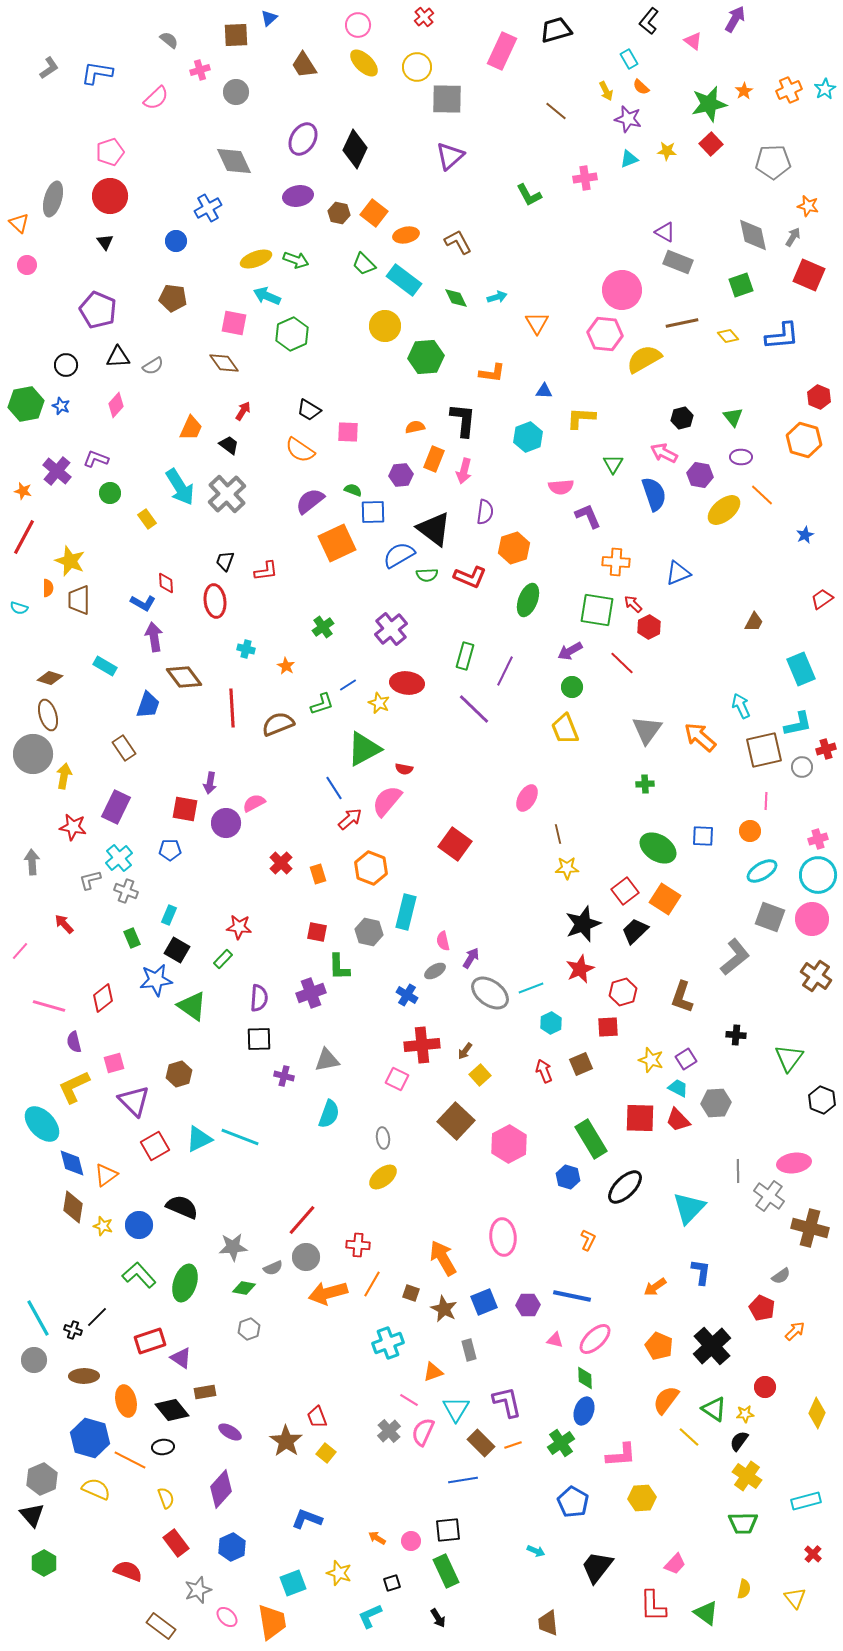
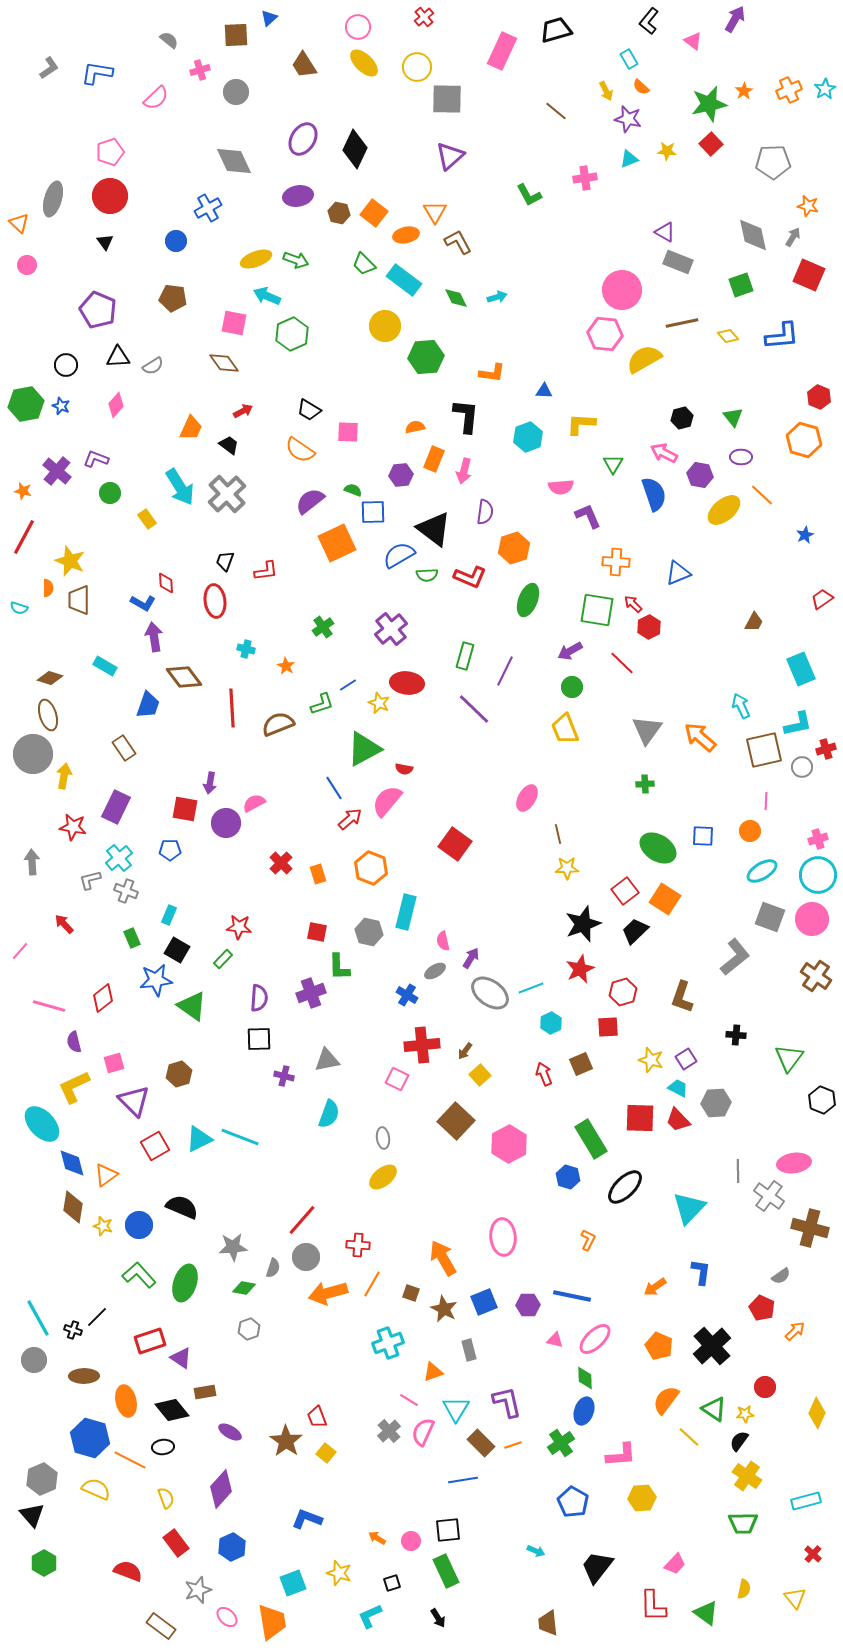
pink circle at (358, 25): moved 2 px down
orange triangle at (537, 323): moved 102 px left, 111 px up
red arrow at (243, 411): rotated 30 degrees clockwise
yellow L-shape at (581, 418): moved 6 px down
black L-shape at (463, 420): moved 3 px right, 4 px up
red arrow at (544, 1071): moved 3 px down
gray semicircle at (273, 1268): rotated 48 degrees counterclockwise
